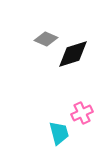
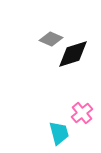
gray diamond: moved 5 px right
pink cross: rotated 15 degrees counterclockwise
